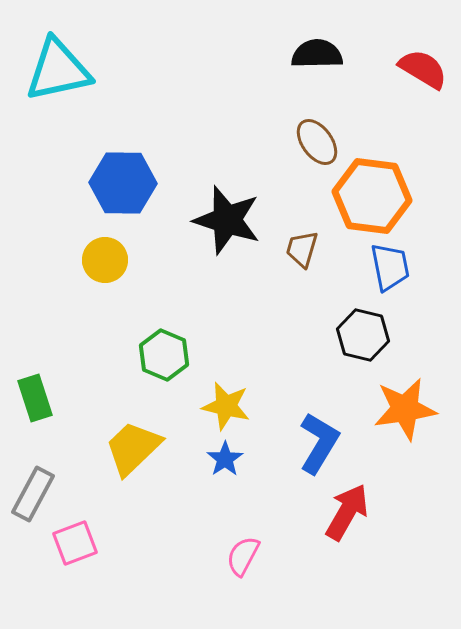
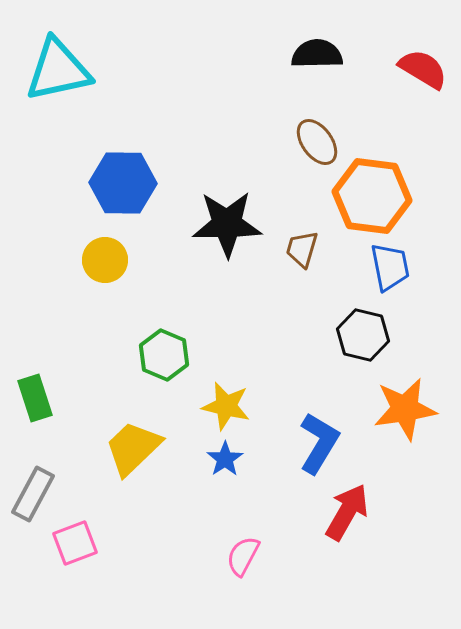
black star: moved 4 px down; rotated 18 degrees counterclockwise
